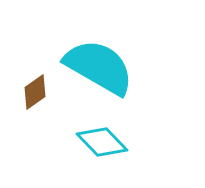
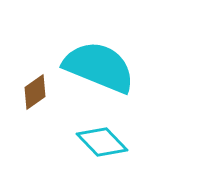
cyan semicircle: rotated 8 degrees counterclockwise
